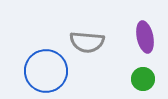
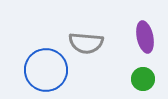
gray semicircle: moved 1 px left, 1 px down
blue circle: moved 1 px up
